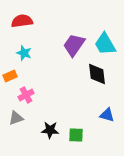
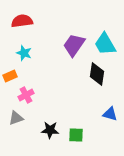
black diamond: rotated 15 degrees clockwise
blue triangle: moved 3 px right, 1 px up
